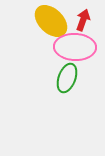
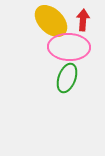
red arrow: rotated 15 degrees counterclockwise
pink ellipse: moved 6 px left
